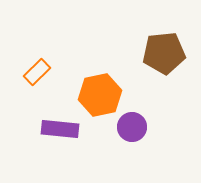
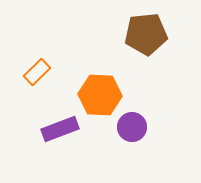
brown pentagon: moved 18 px left, 19 px up
orange hexagon: rotated 15 degrees clockwise
purple rectangle: rotated 27 degrees counterclockwise
